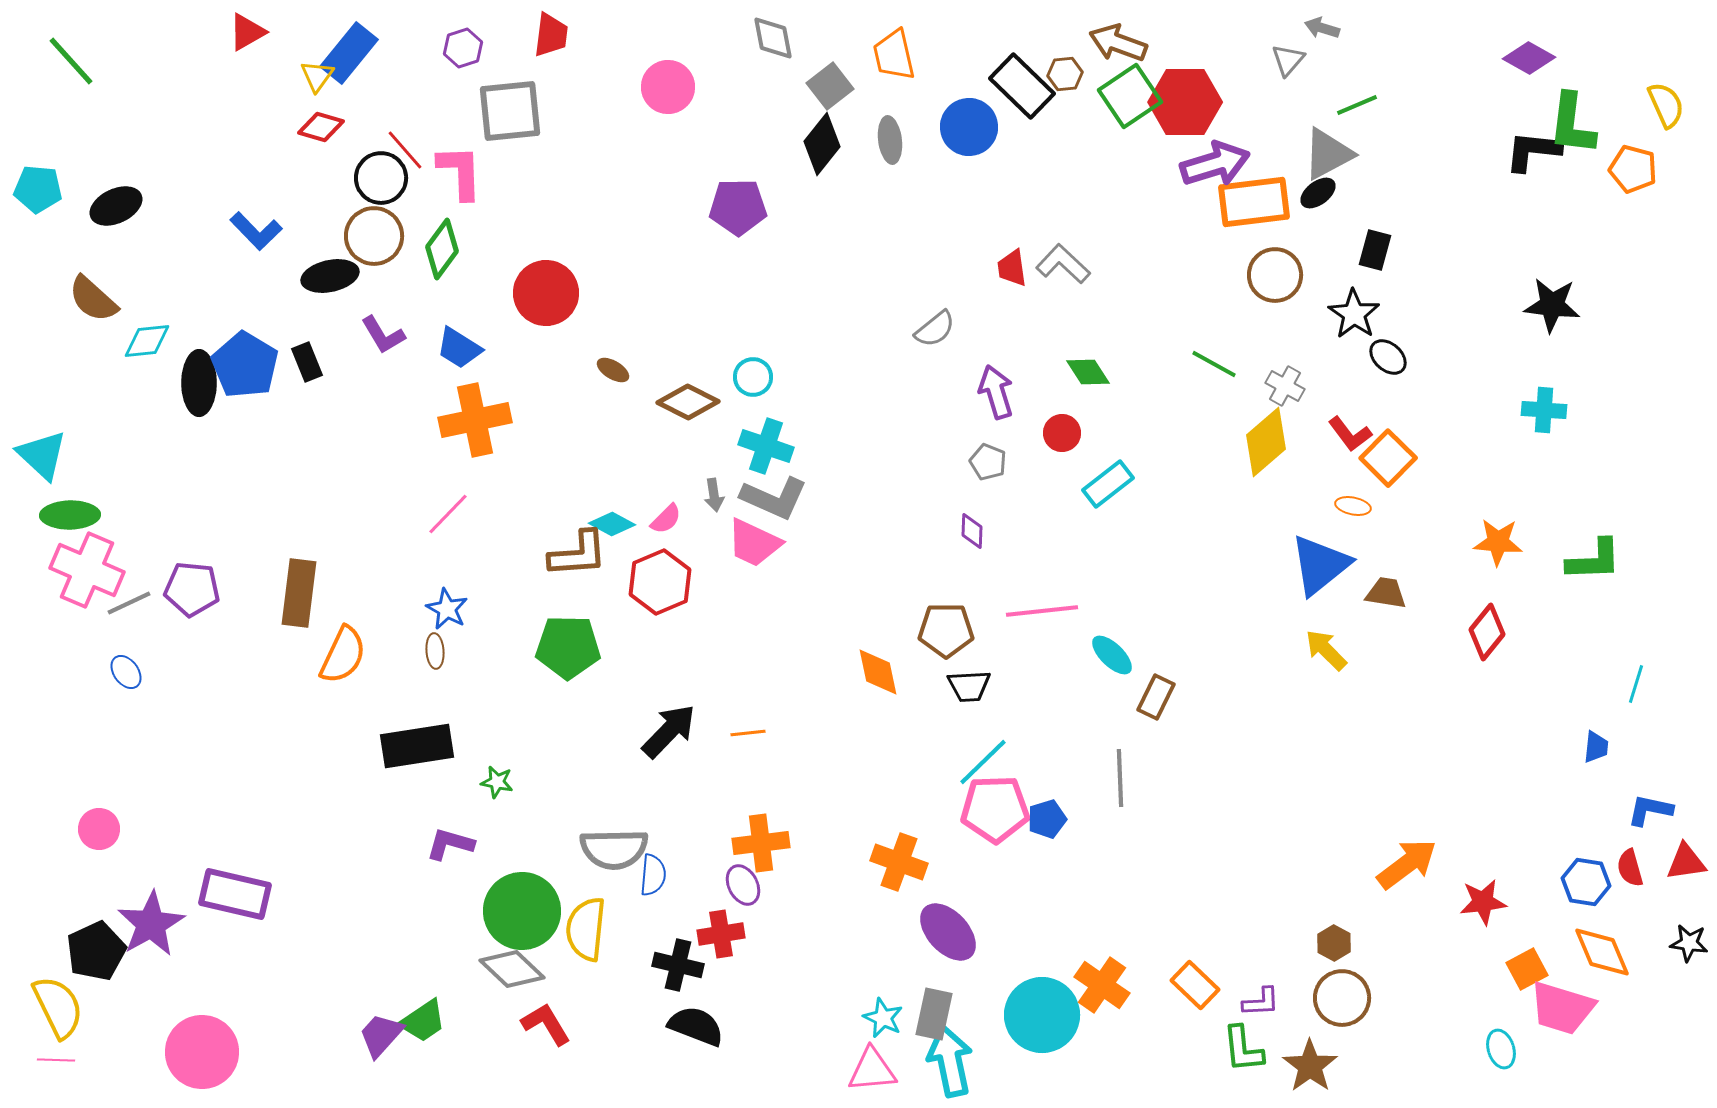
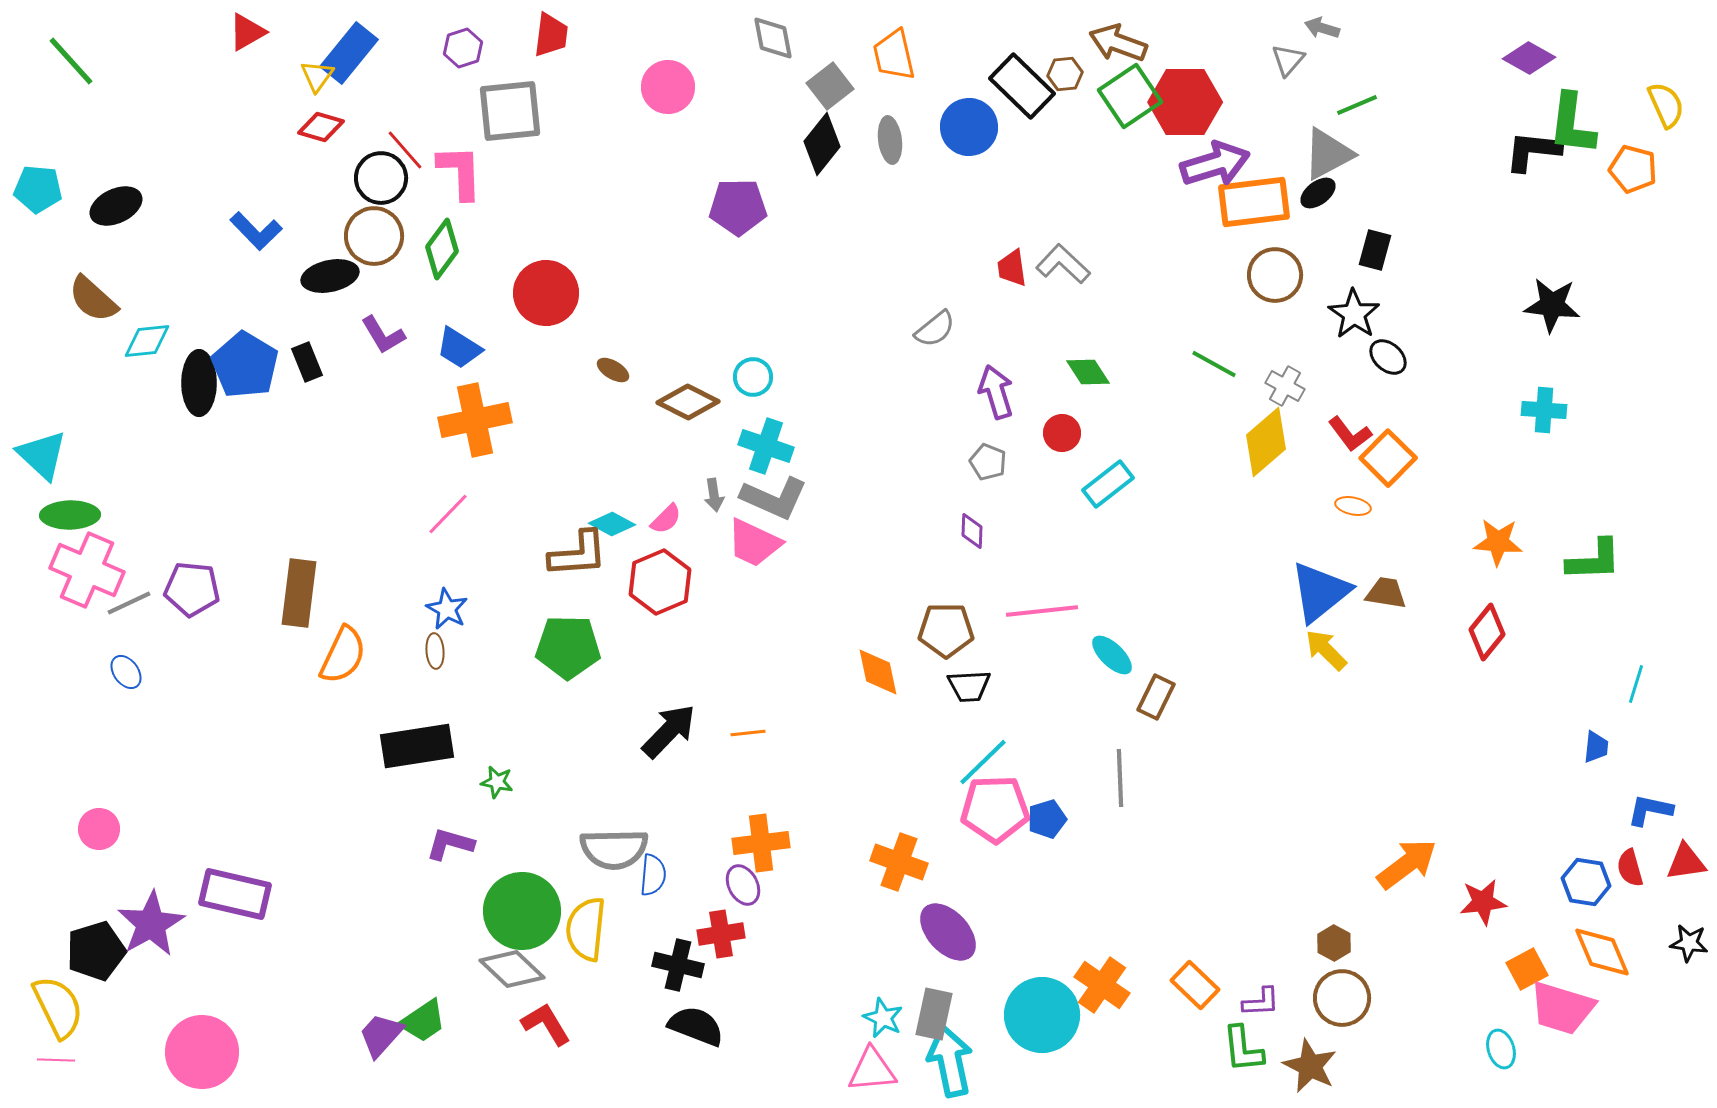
blue triangle at (1320, 565): moved 27 px down
black pentagon at (96, 951): rotated 8 degrees clockwise
brown star at (1310, 1066): rotated 10 degrees counterclockwise
